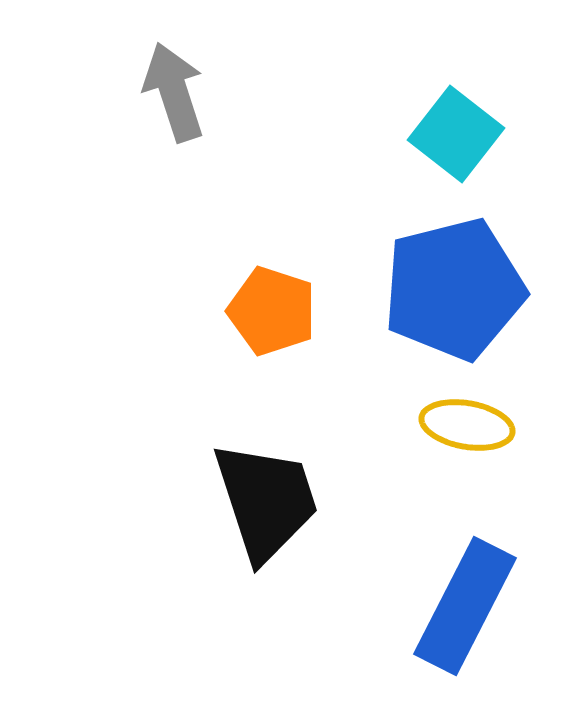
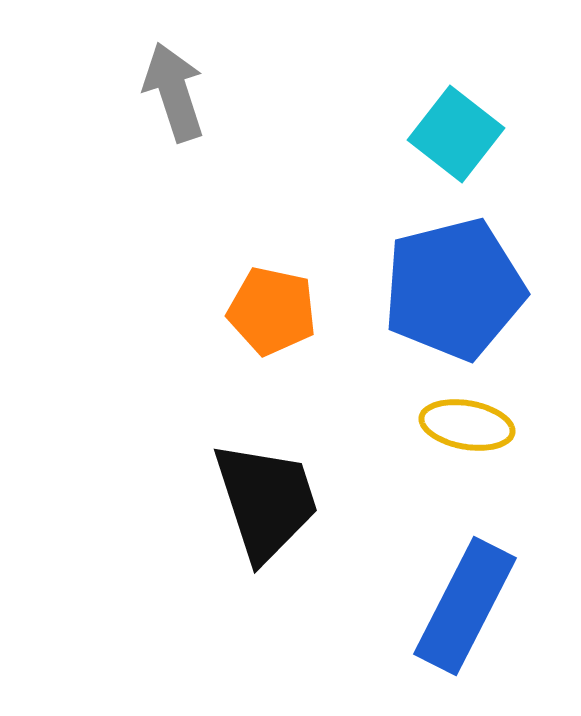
orange pentagon: rotated 6 degrees counterclockwise
